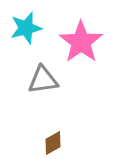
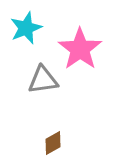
cyan star: rotated 8 degrees counterclockwise
pink star: moved 1 px left, 7 px down
